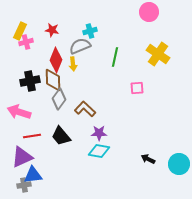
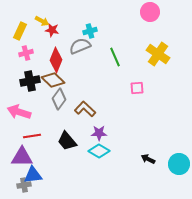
pink circle: moved 1 px right
pink cross: moved 11 px down
green line: rotated 36 degrees counterclockwise
yellow arrow: moved 31 px left, 43 px up; rotated 56 degrees counterclockwise
brown diamond: rotated 45 degrees counterclockwise
black trapezoid: moved 6 px right, 5 px down
cyan diamond: rotated 20 degrees clockwise
purple triangle: rotated 25 degrees clockwise
